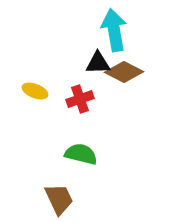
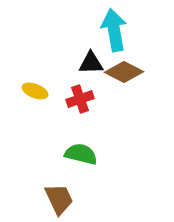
black triangle: moved 7 px left
